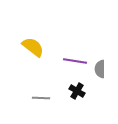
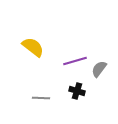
purple line: rotated 25 degrees counterclockwise
gray semicircle: moved 1 px left; rotated 36 degrees clockwise
black cross: rotated 14 degrees counterclockwise
